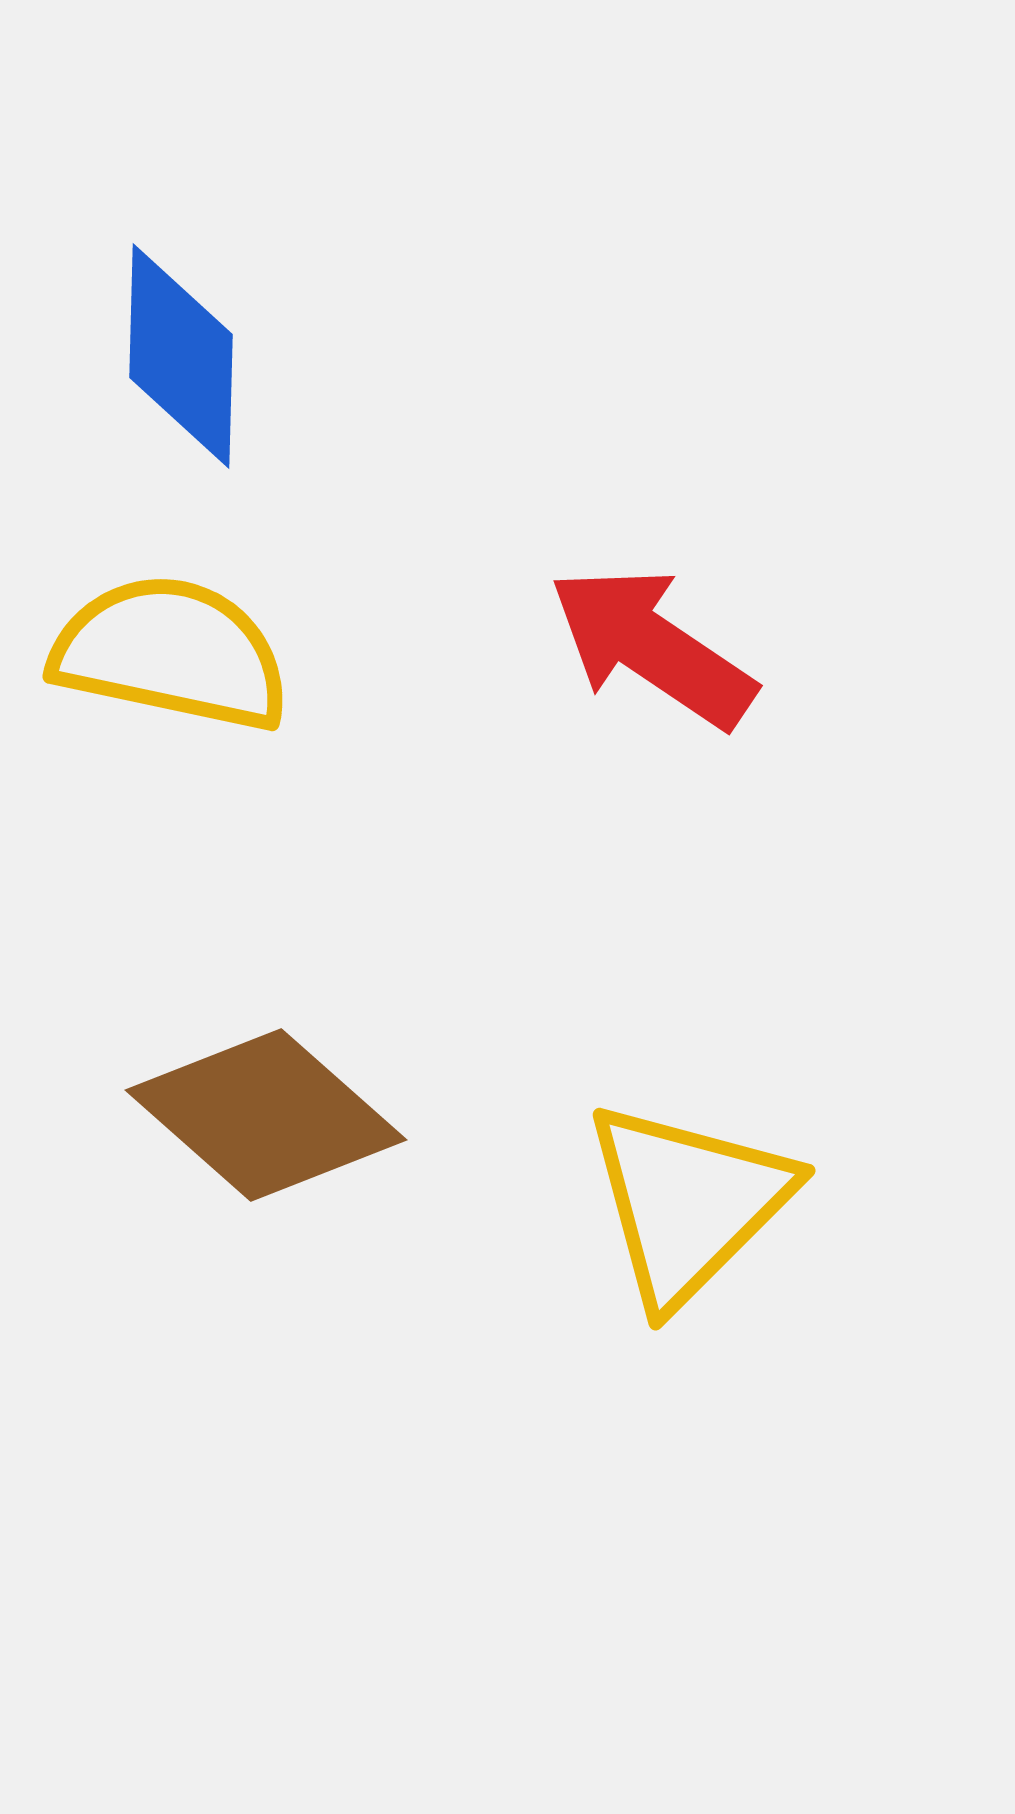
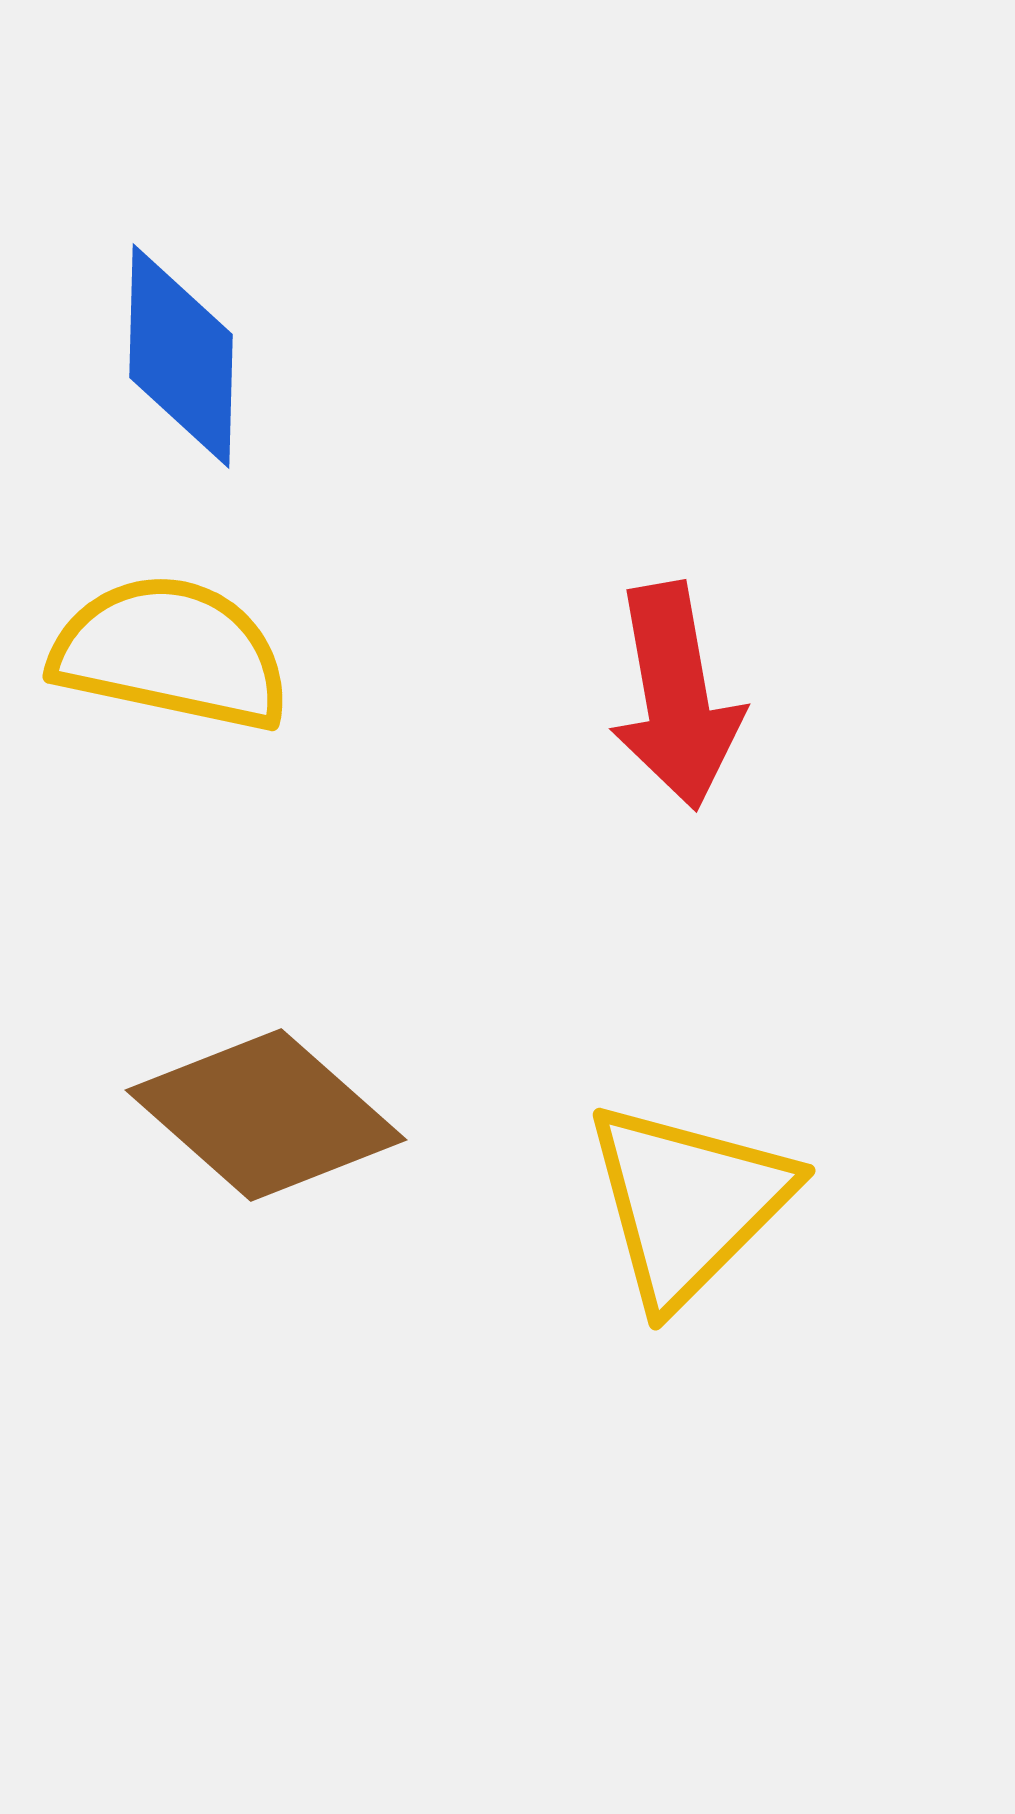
red arrow: moved 24 px right, 49 px down; rotated 134 degrees counterclockwise
